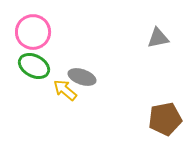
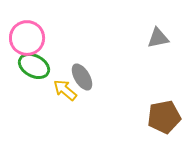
pink circle: moved 6 px left, 6 px down
gray ellipse: rotated 40 degrees clockwise
brown pentagon: moved 1 px left, 2 px up
